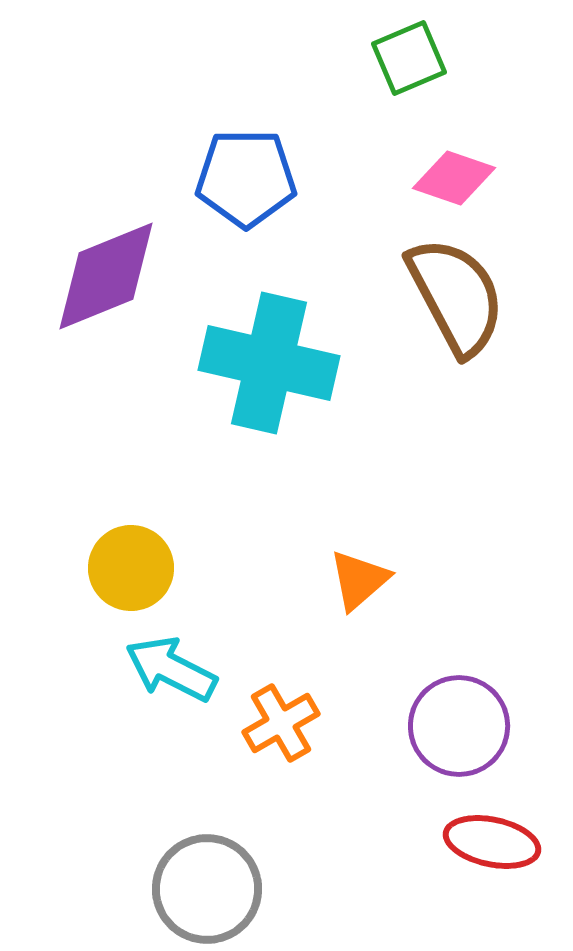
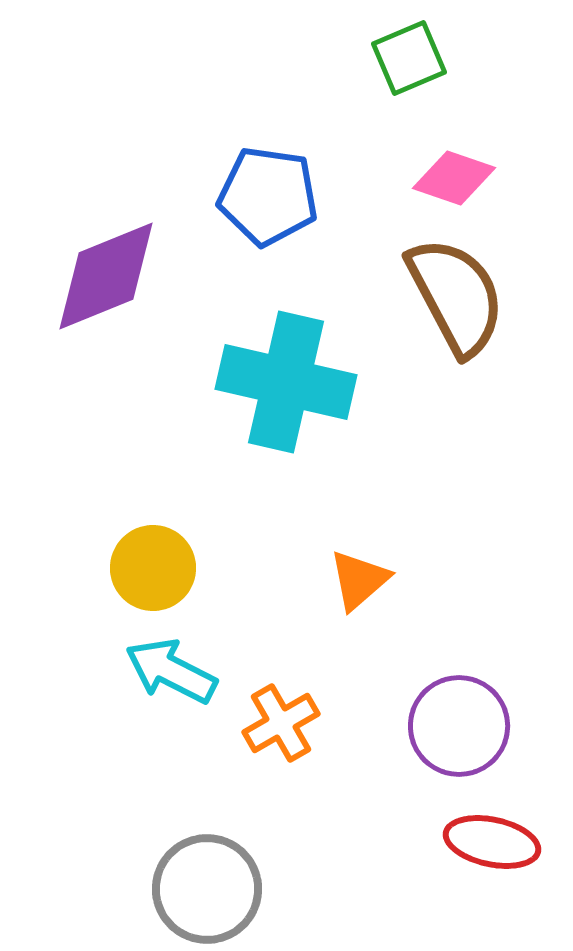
blue pentagon: moved 22 px right, 18 px down; rotated 8 degrees clockwise
cyan cross: moved 17 px right, 19 px down
yellow circle: moved 22 px right
cyan arrow: moved 2 px down
